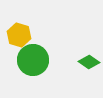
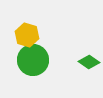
yellow hexagon: moved 8 px right
